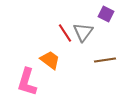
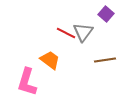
purple square: rotated 14 degrees clockwise
red line: moved 1 px right; rotated 30 degrees counterclockwise
